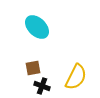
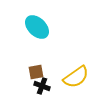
brown square: moved 3 px right, 4 px down
yellow semicircle: rotated 28 degrees clockwise
